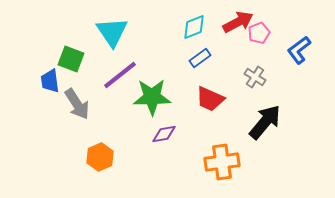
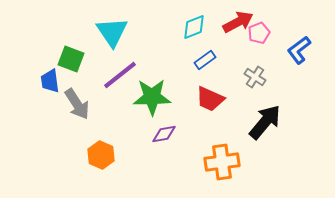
blue rectangle: moved 5 px right, 2 px down
orange hexagon: moved 1 px right, 2 px up; rotated 12 degrees counterclockwise
